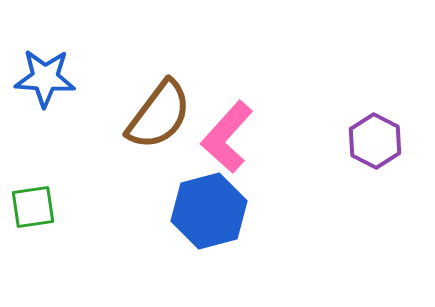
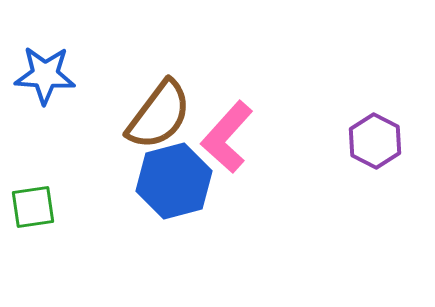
blue star: moved 3 px up
blue hexagon: moved 35 px left, 30 px up
